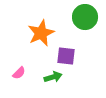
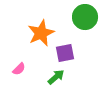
purple square: moved 1 px left, 3 px up; rotated 18 degrees counterclockwise
pink semicircle: moved 4 px up
green arrow: moved 3 px right; rotated 24 degrees counterclockwise
